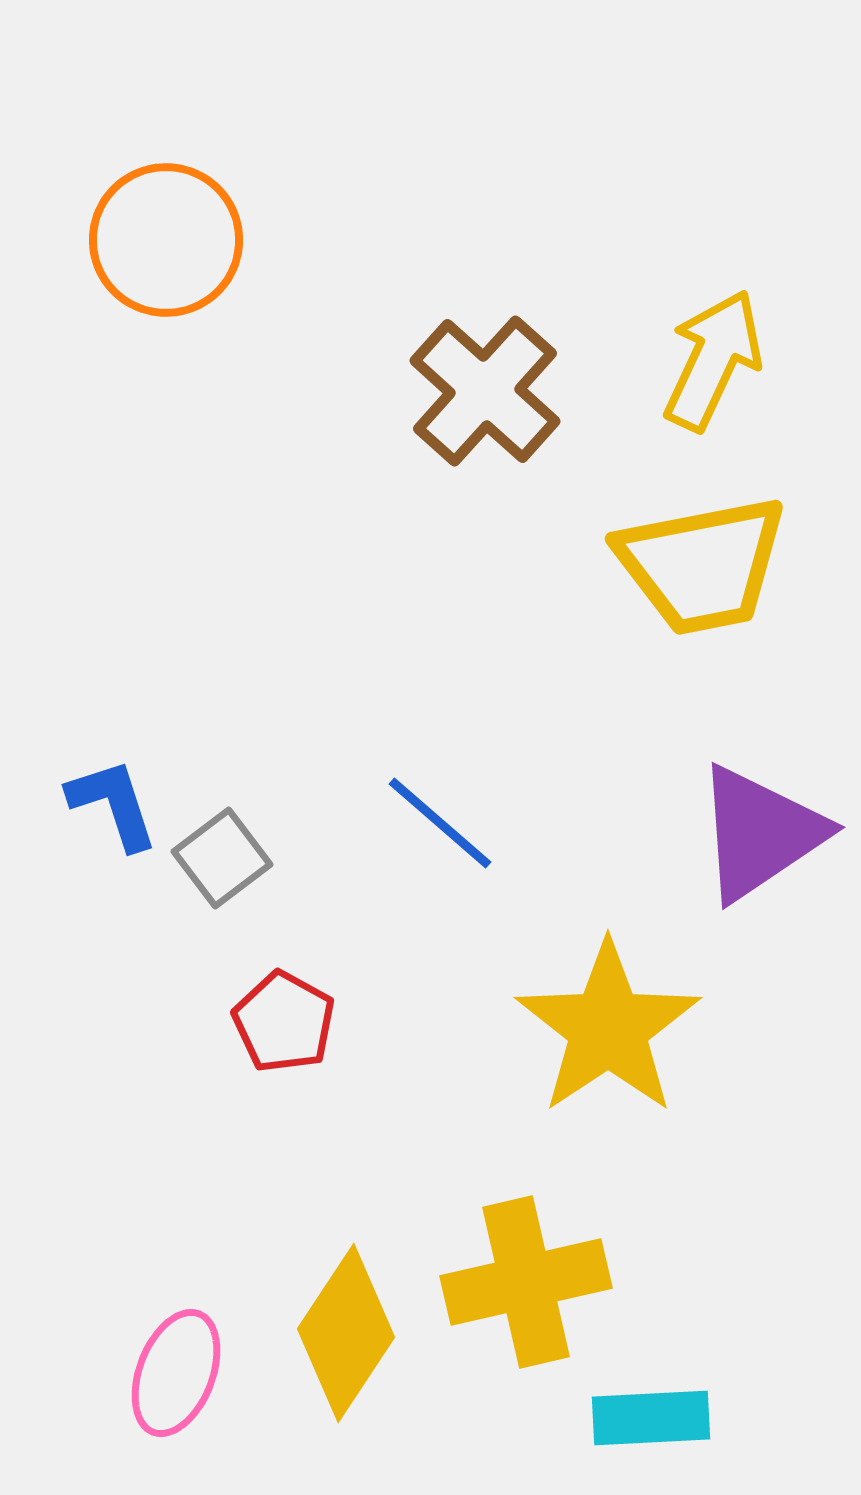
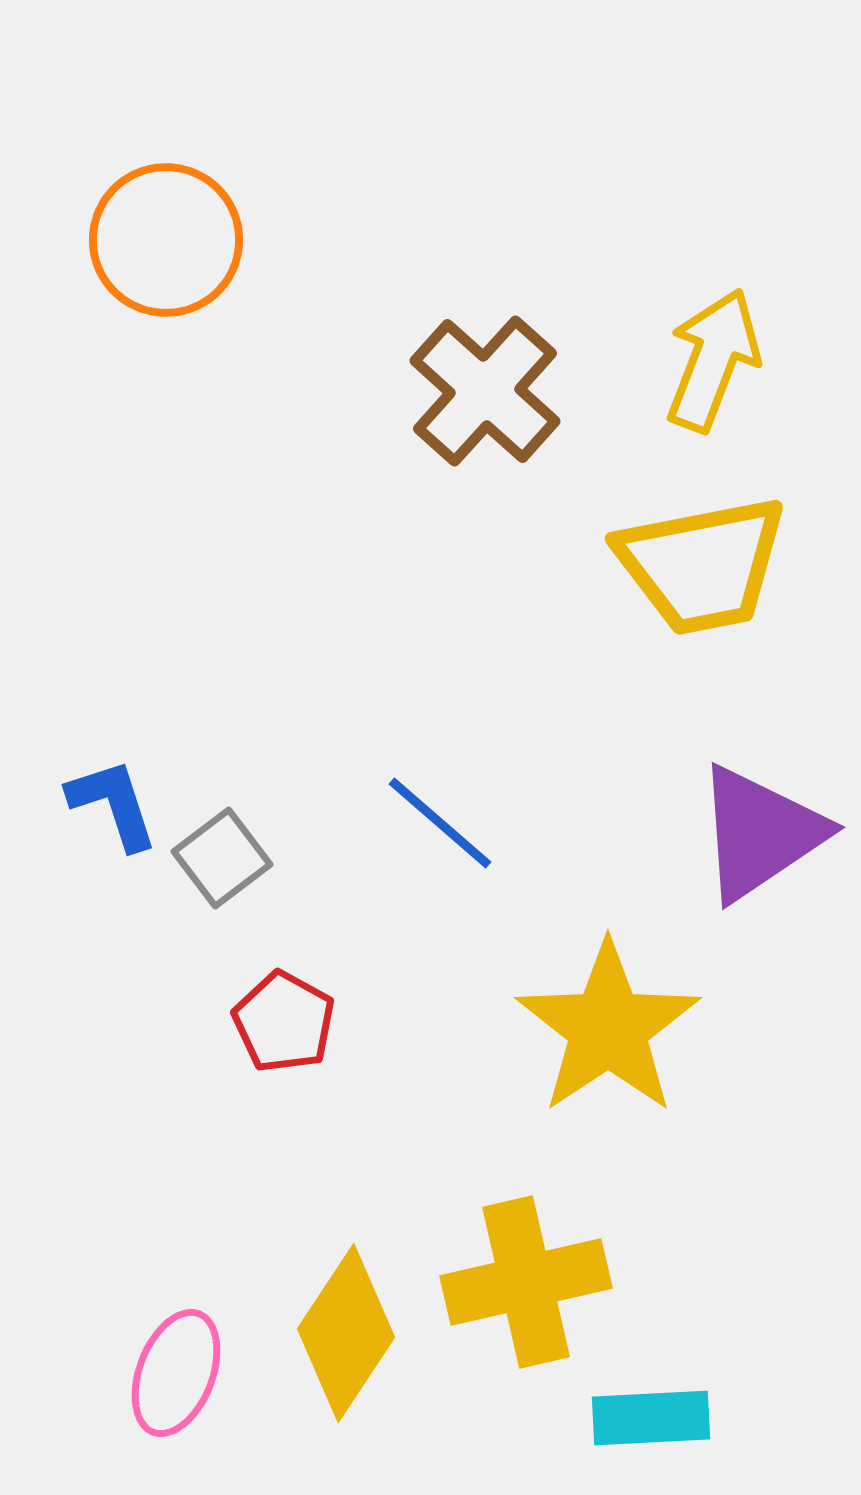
yellow arrow: rotated 4 degrees counterclockwise
